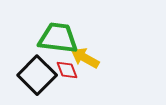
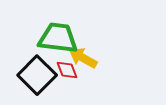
yellow arrow: moved 2 px left
